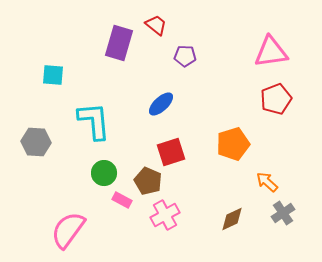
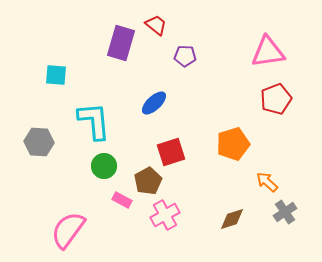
purple rectangle: moved 2 px right
pink triangle: moved 3 px left
cyan square: moved 3 px right
blue ellipse: moved 7 px left, 1 px up
gray hexagon: moved 3 px right
green circle: moved 7 px up
brown pentagon: rotated 20 degrees clockwise
gray cross: moved 2 px right, 1 px up
brown diamond: rotated 8 degrees clockwise
